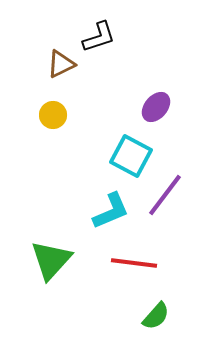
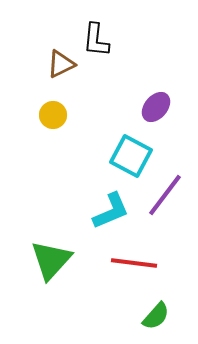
black L-shape: moved 3 px left, 3 px down; rotated 114 degrees clockwise
